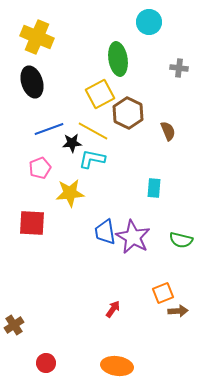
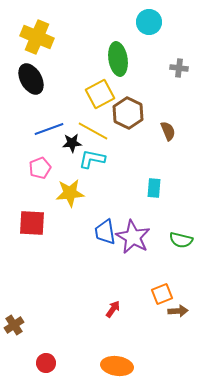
black ellipse: moved 1 px left, 3 px up; rotated 12 degrees counterclockwise
orange square: moved 1 px left, 1 px down
